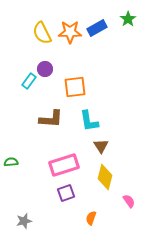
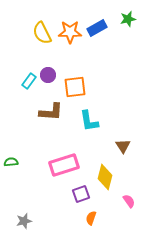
green star: rotated 21 degrees clockwise
purple circle: moved 3 px right, 6 px down
brown L-shape: moved 7 px up
brown triangle: moved 22 px right
purple square: moved 15 px right, 1 px down
